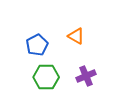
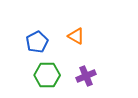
blue pentagon: moved 3 px up
green hexagon: moved 1 px right, 2 px up
